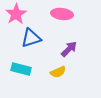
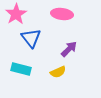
blue triangle: rotated 50 degrees counterclockwise
